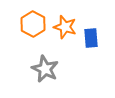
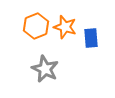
orange hexagon: moved 3 px right, 2 px down; rotated 10 degrees clockwise
